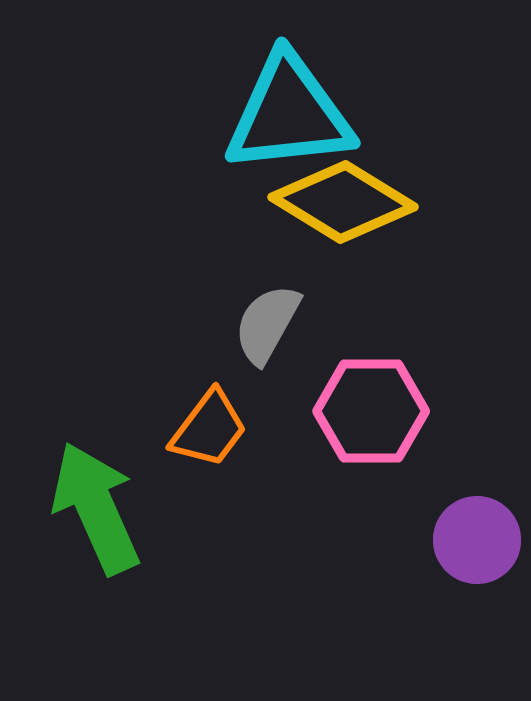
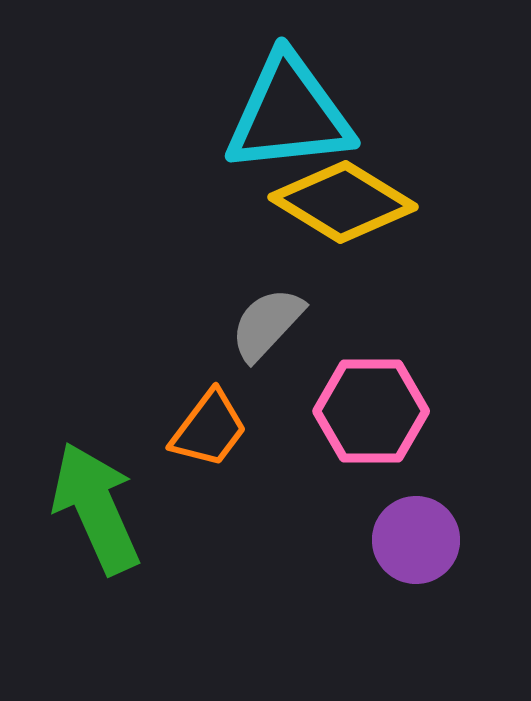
gray semicircle: rotated 14 degrees clockwise
purple circle: moved 61 px left
